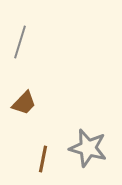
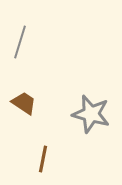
brown trapezoid: rotated 100 degrees counterclockwise
gray star: moved 3 px right, 34 px up
